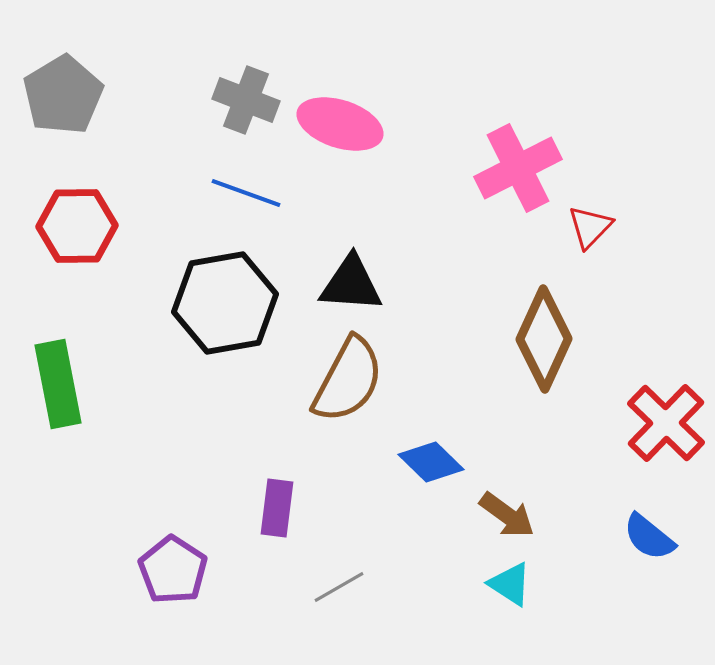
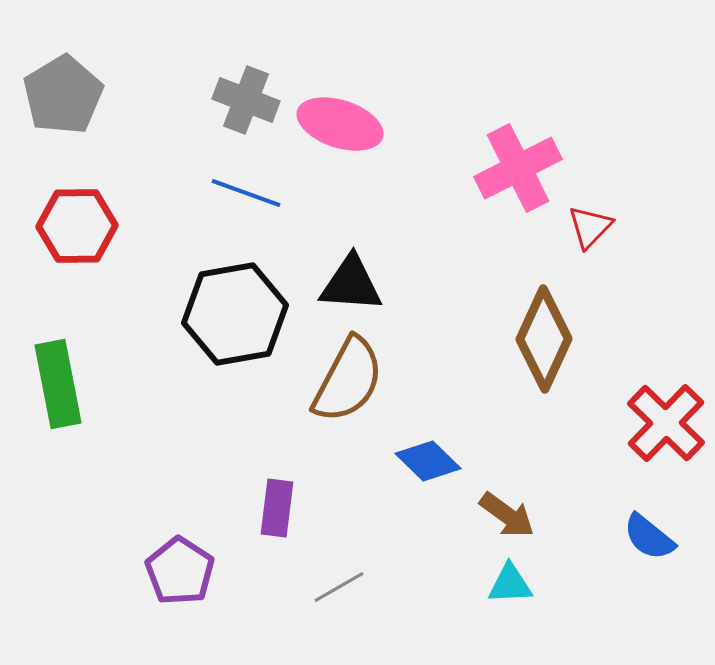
black hexagon: moved 10 px right, 11 px down
blue diamond: moved 3 px left, 1 px up
purple pentagon: moved 7 px right, 1 px down
cyan triangle: rotated 36 degrees counterclockwise
